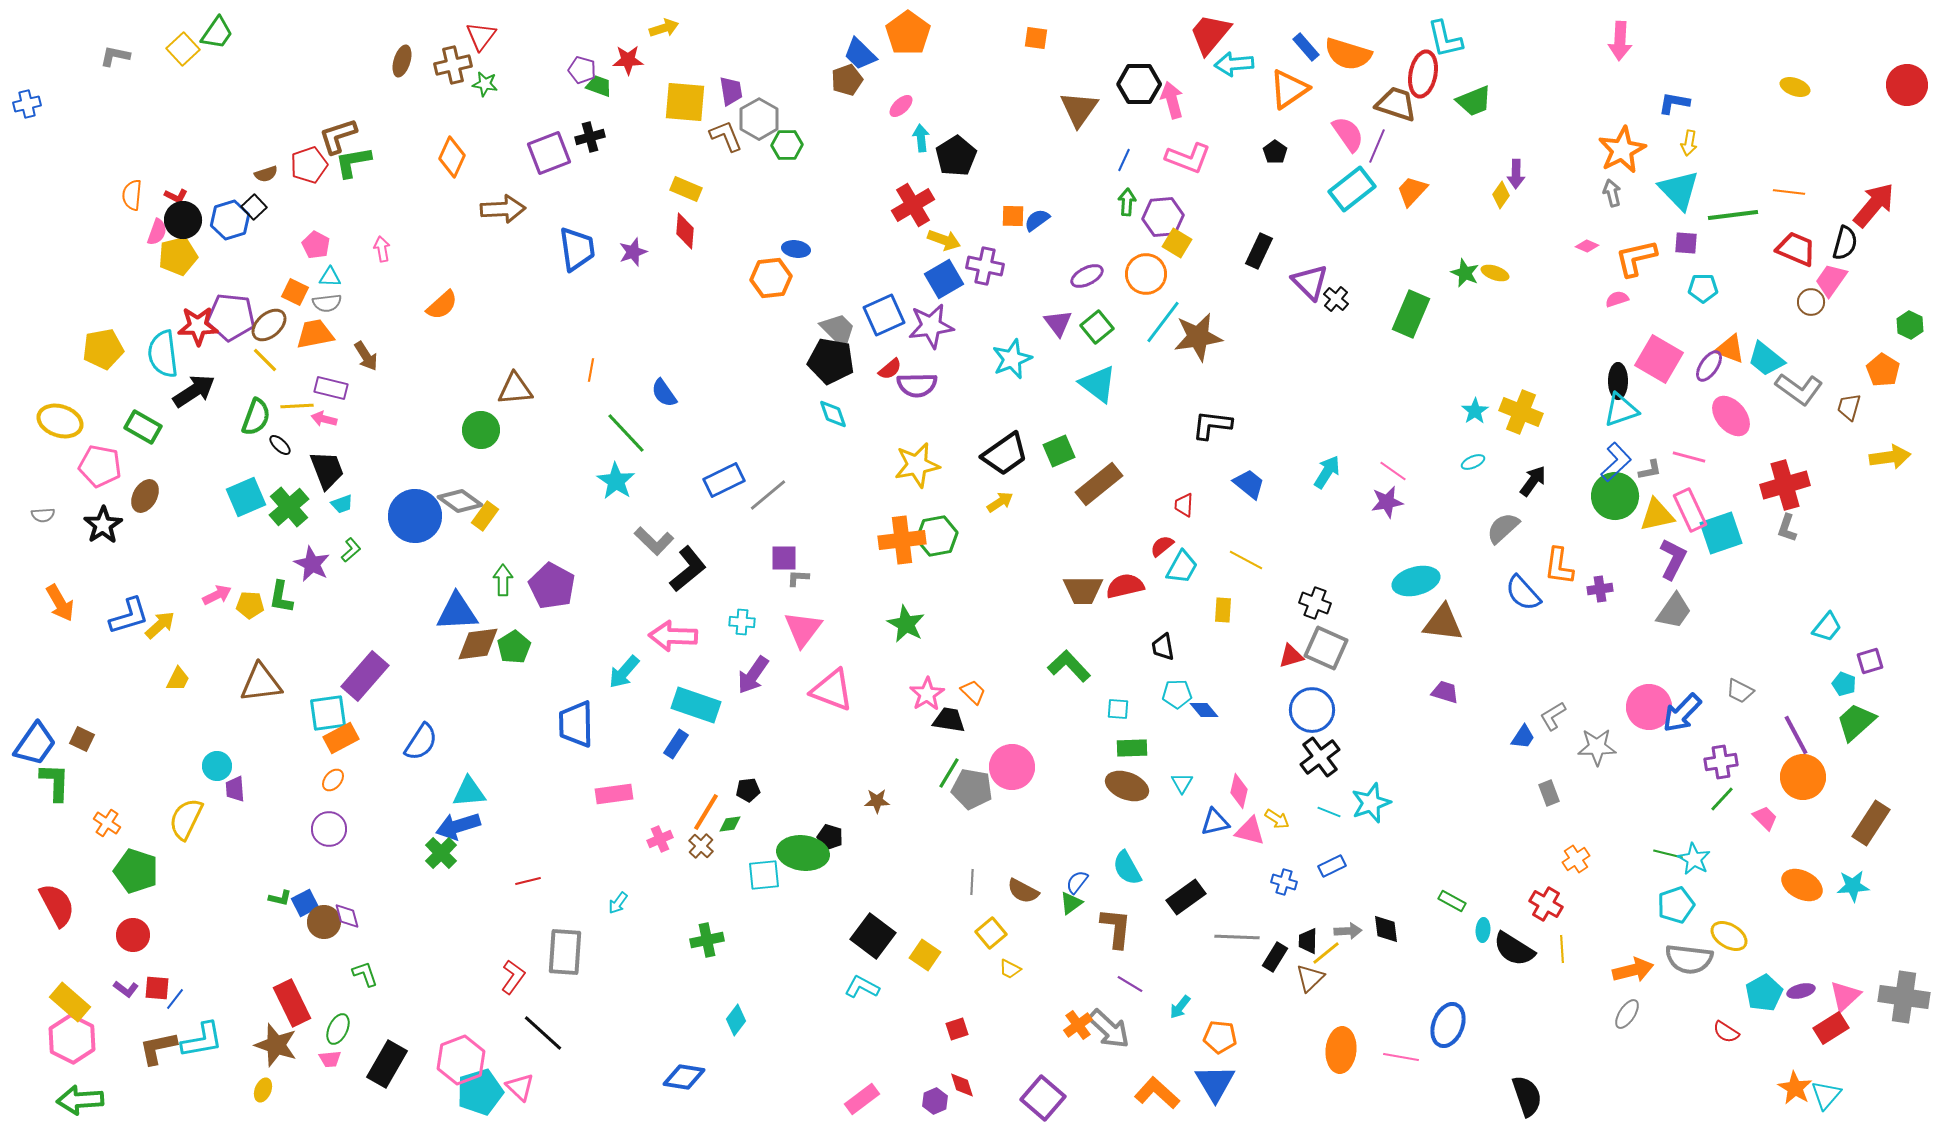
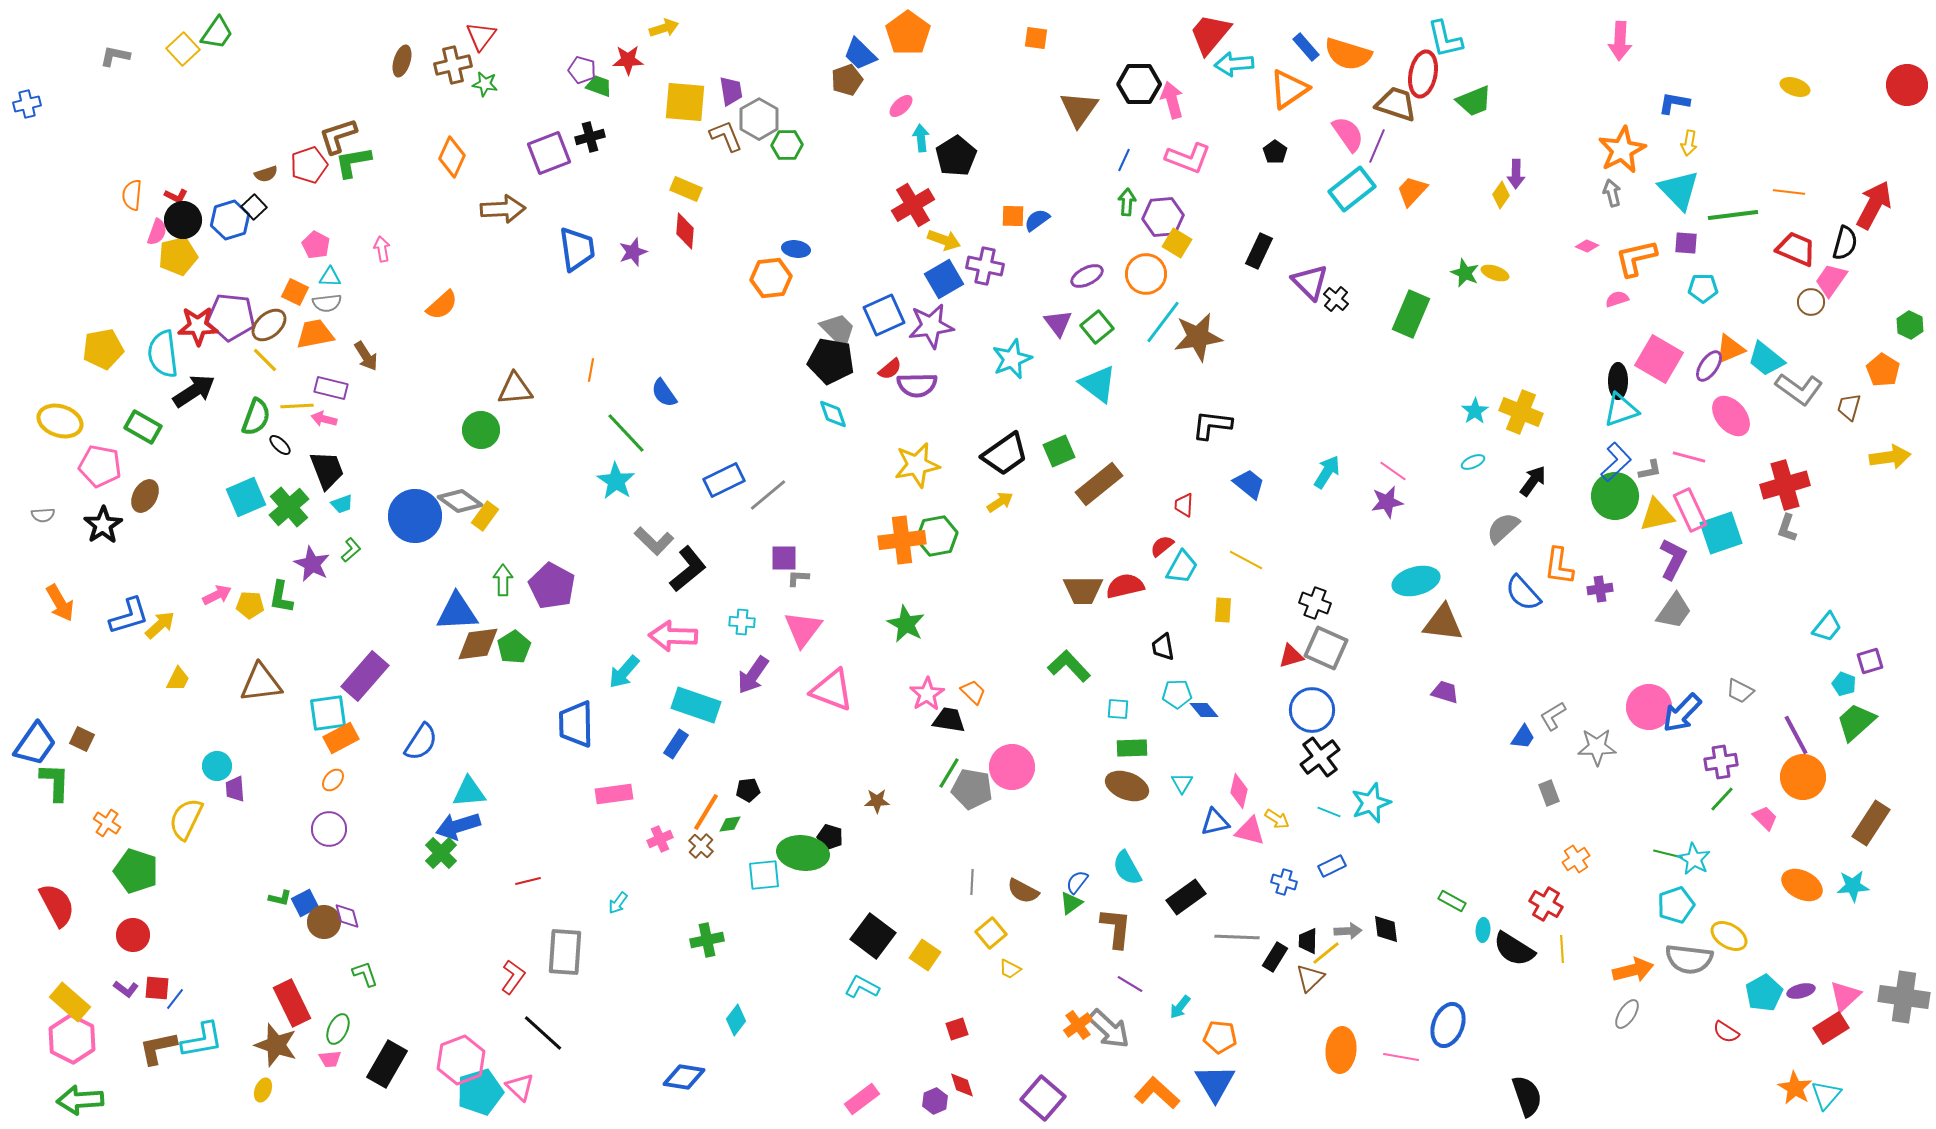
red arrow at (1874, 205): rotated 12 degrees counterclockwise
orange triangle at (1730, 349): rotated 44 degrees counterclockwise
